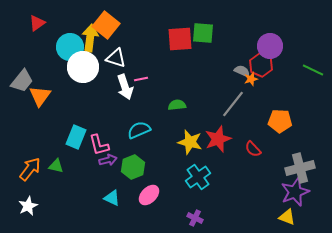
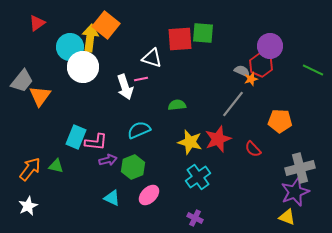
white triangle: moved 36 px right
pink L-shape: moved 3 px left, 3 px up; rotated 70 degrees counterclockwise
